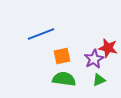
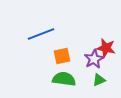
red star: moved 2 px left
